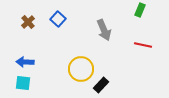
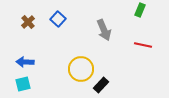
cyan square: moved 1 px down; rotated 21 degrees counterclockwise
